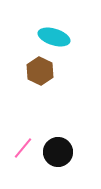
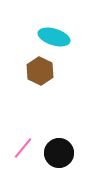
black circle: moved 1 px right, 1 px down
